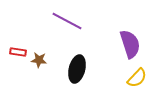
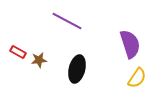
red rectangle: rotated 21 degrees clockwise
brown star: rotated 14 degrees counterclockwise
yellow semicircle: rotated 10 degrees counterclockwise
